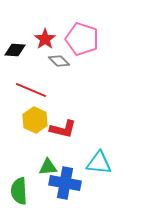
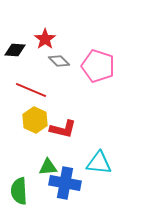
pink pentagon: moved 16 px right, 27 px down
